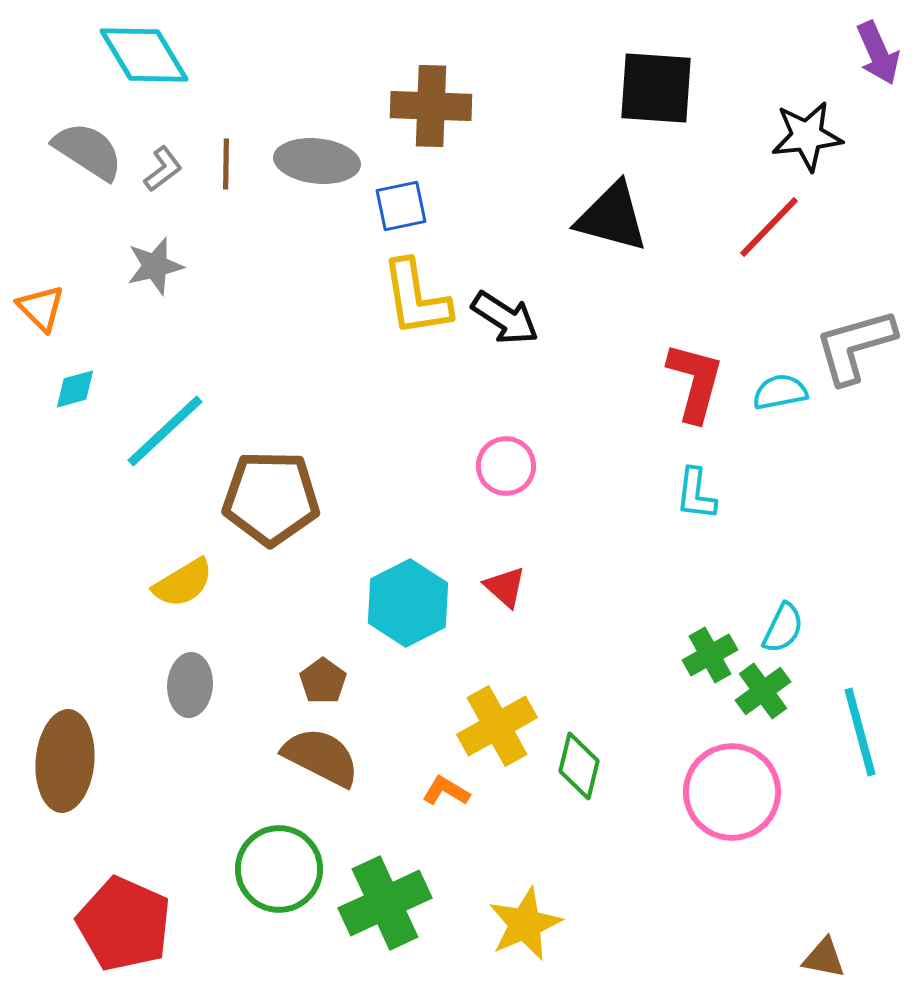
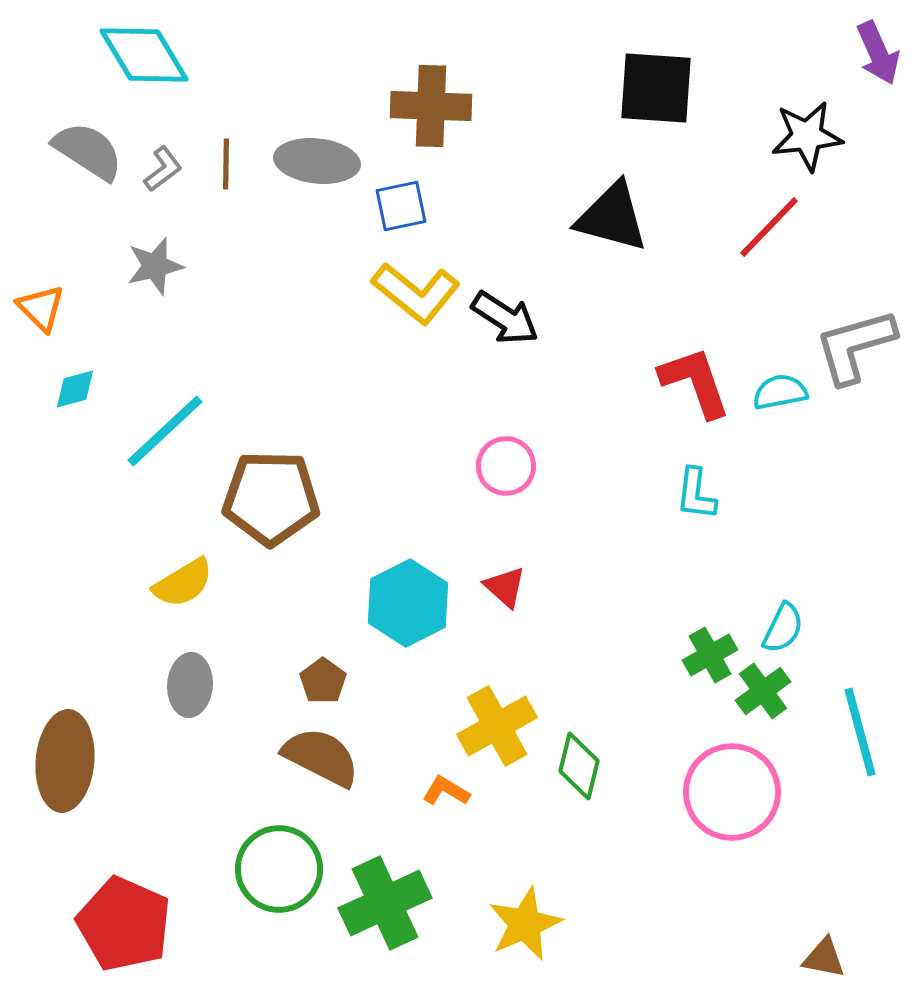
yellow L-shape at (416, 298): moved 5 px up; rotated 42 degrees counterclockwise
red L-shape at (695, 382): rotated 34 degrees counterclockwise
